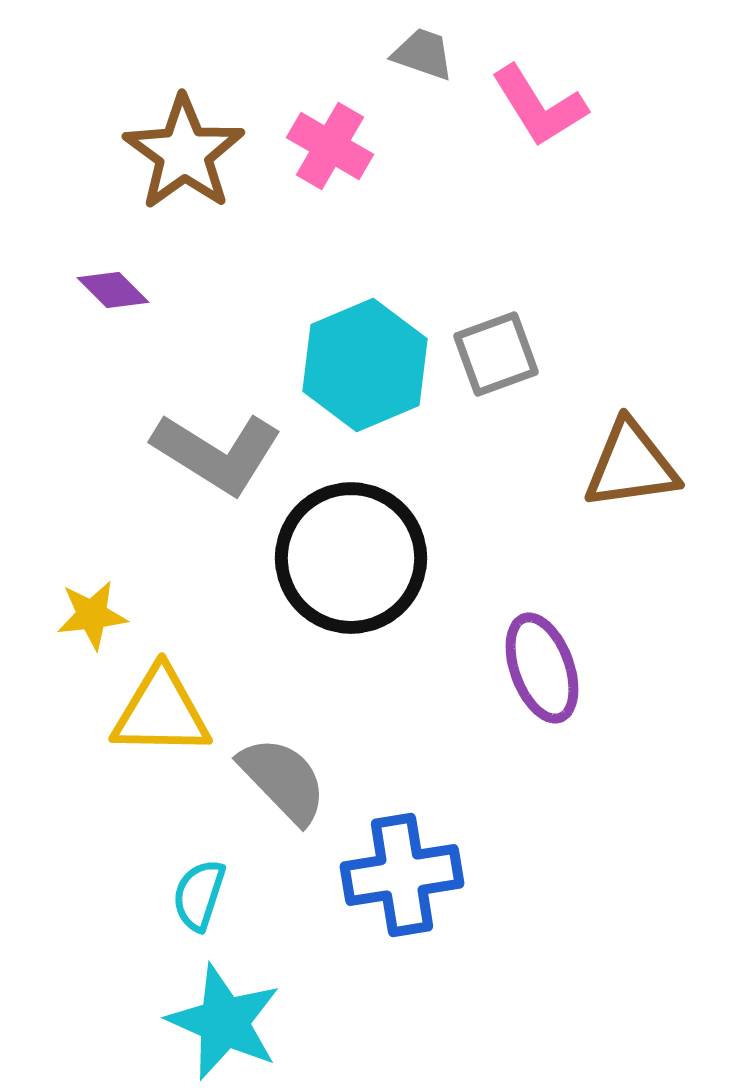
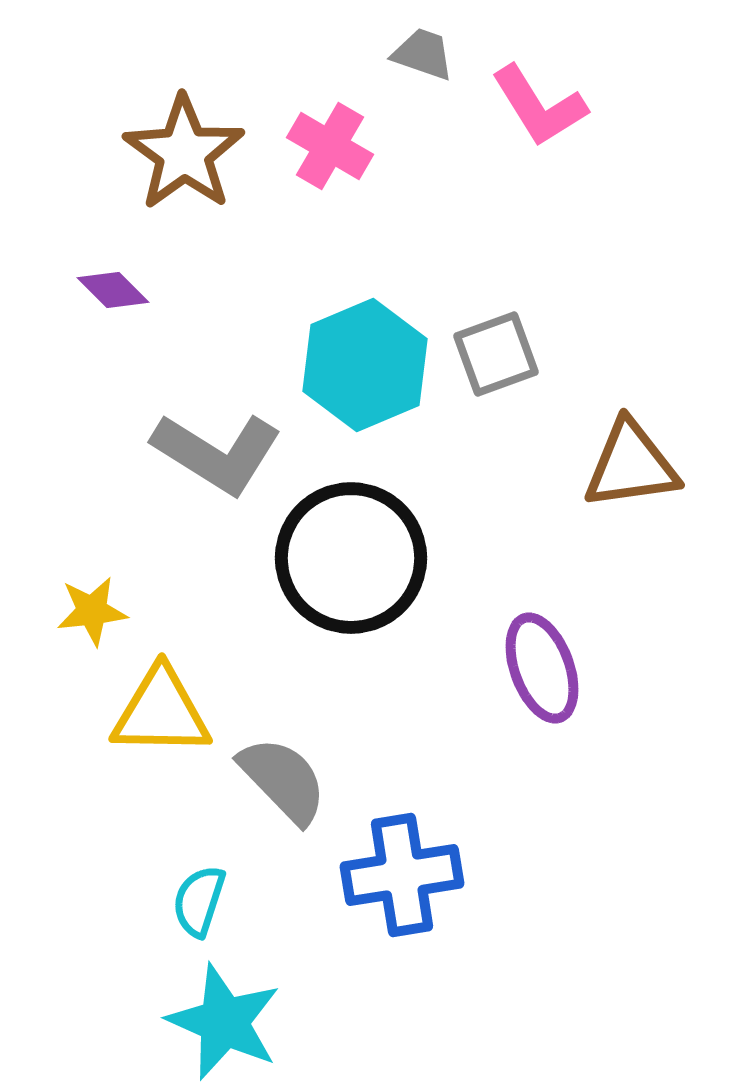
yellow star: moved 4 px up
cyan semicircle: moved 6 px down
